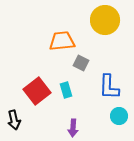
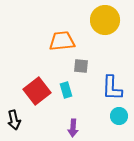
gray square: moved 3 px down; rotated 21 degrees counterclockwise
blue L-shape: moved 3 px right, 1 px down
